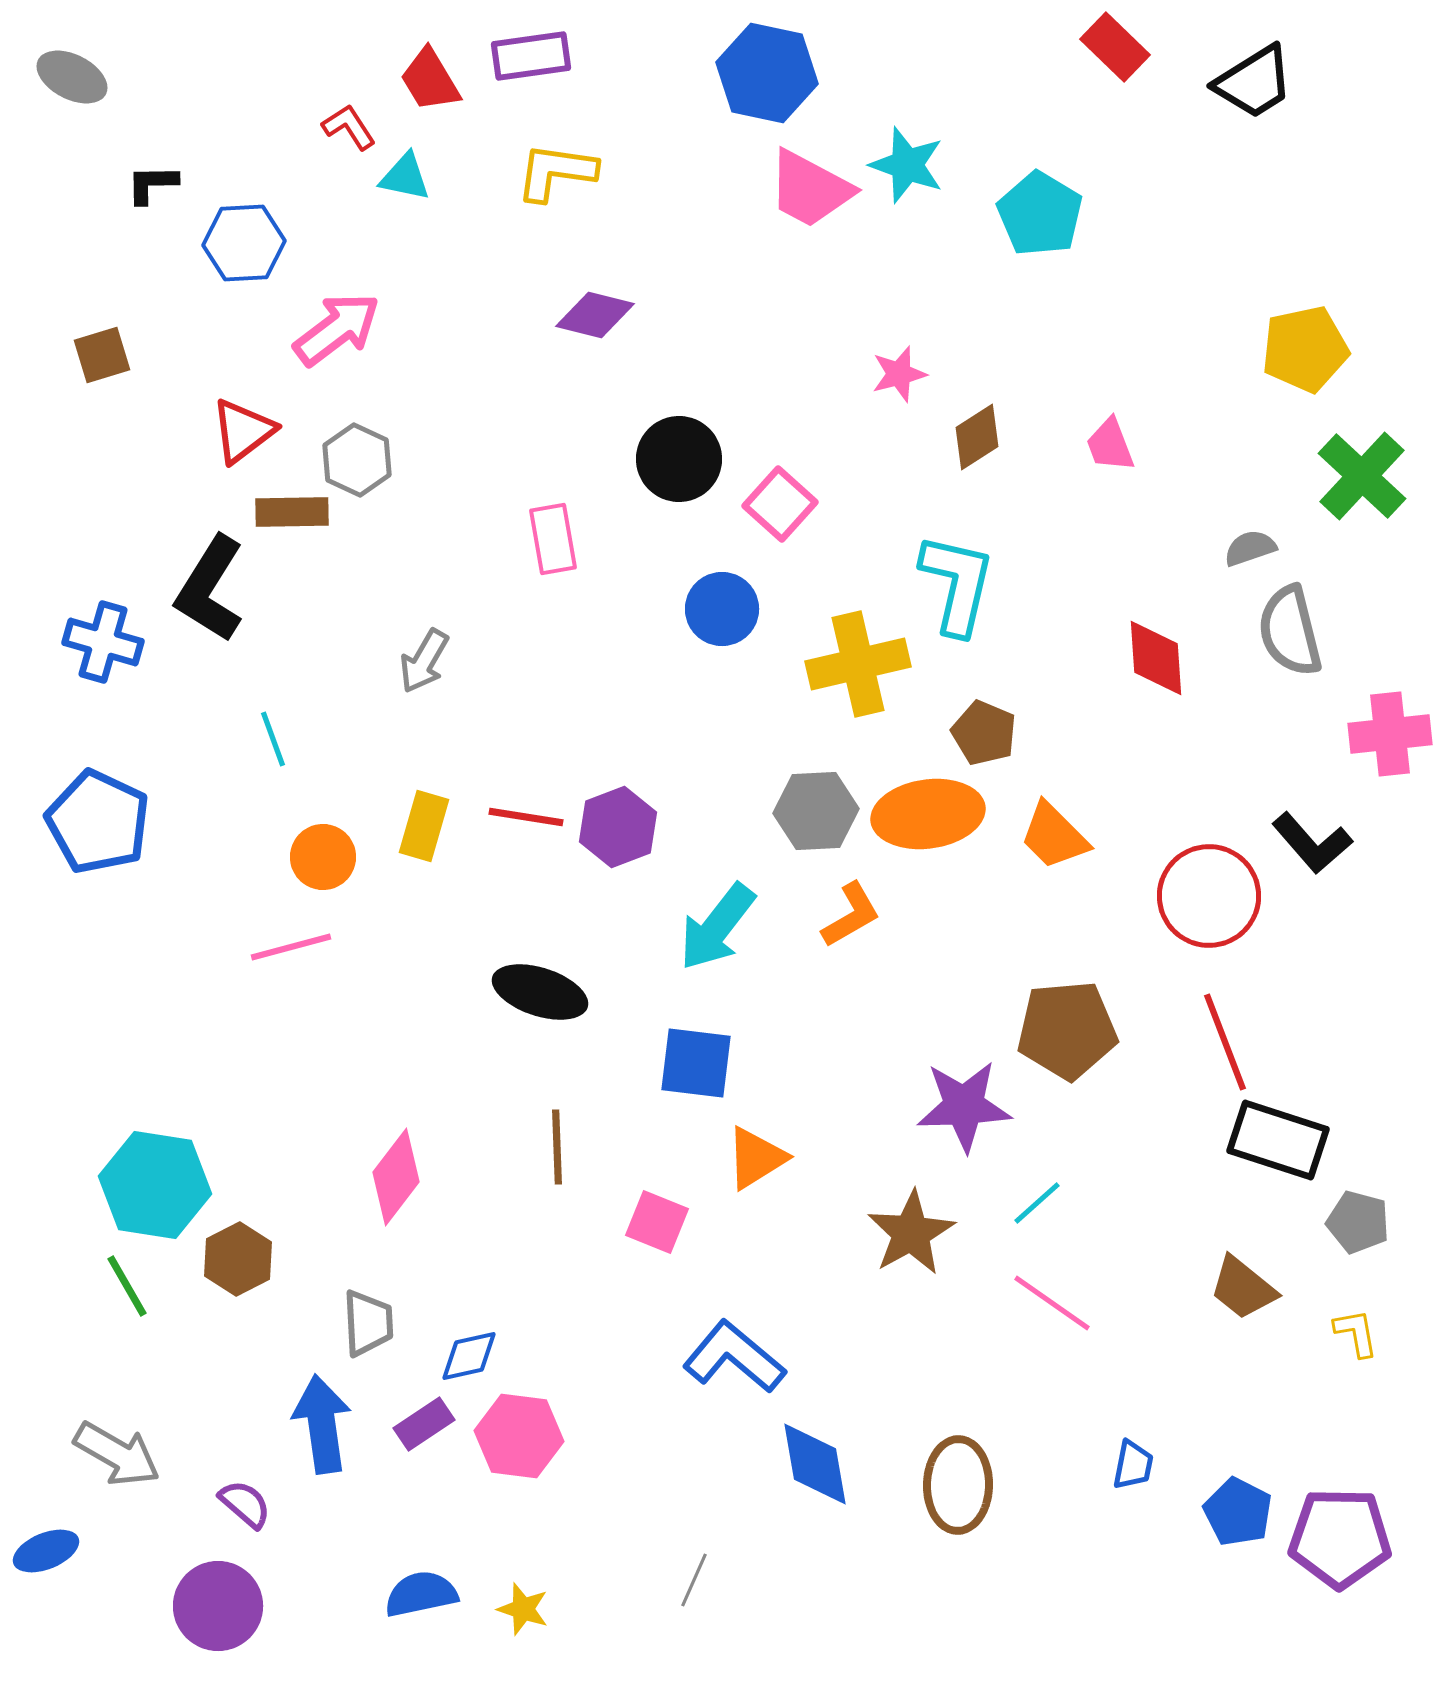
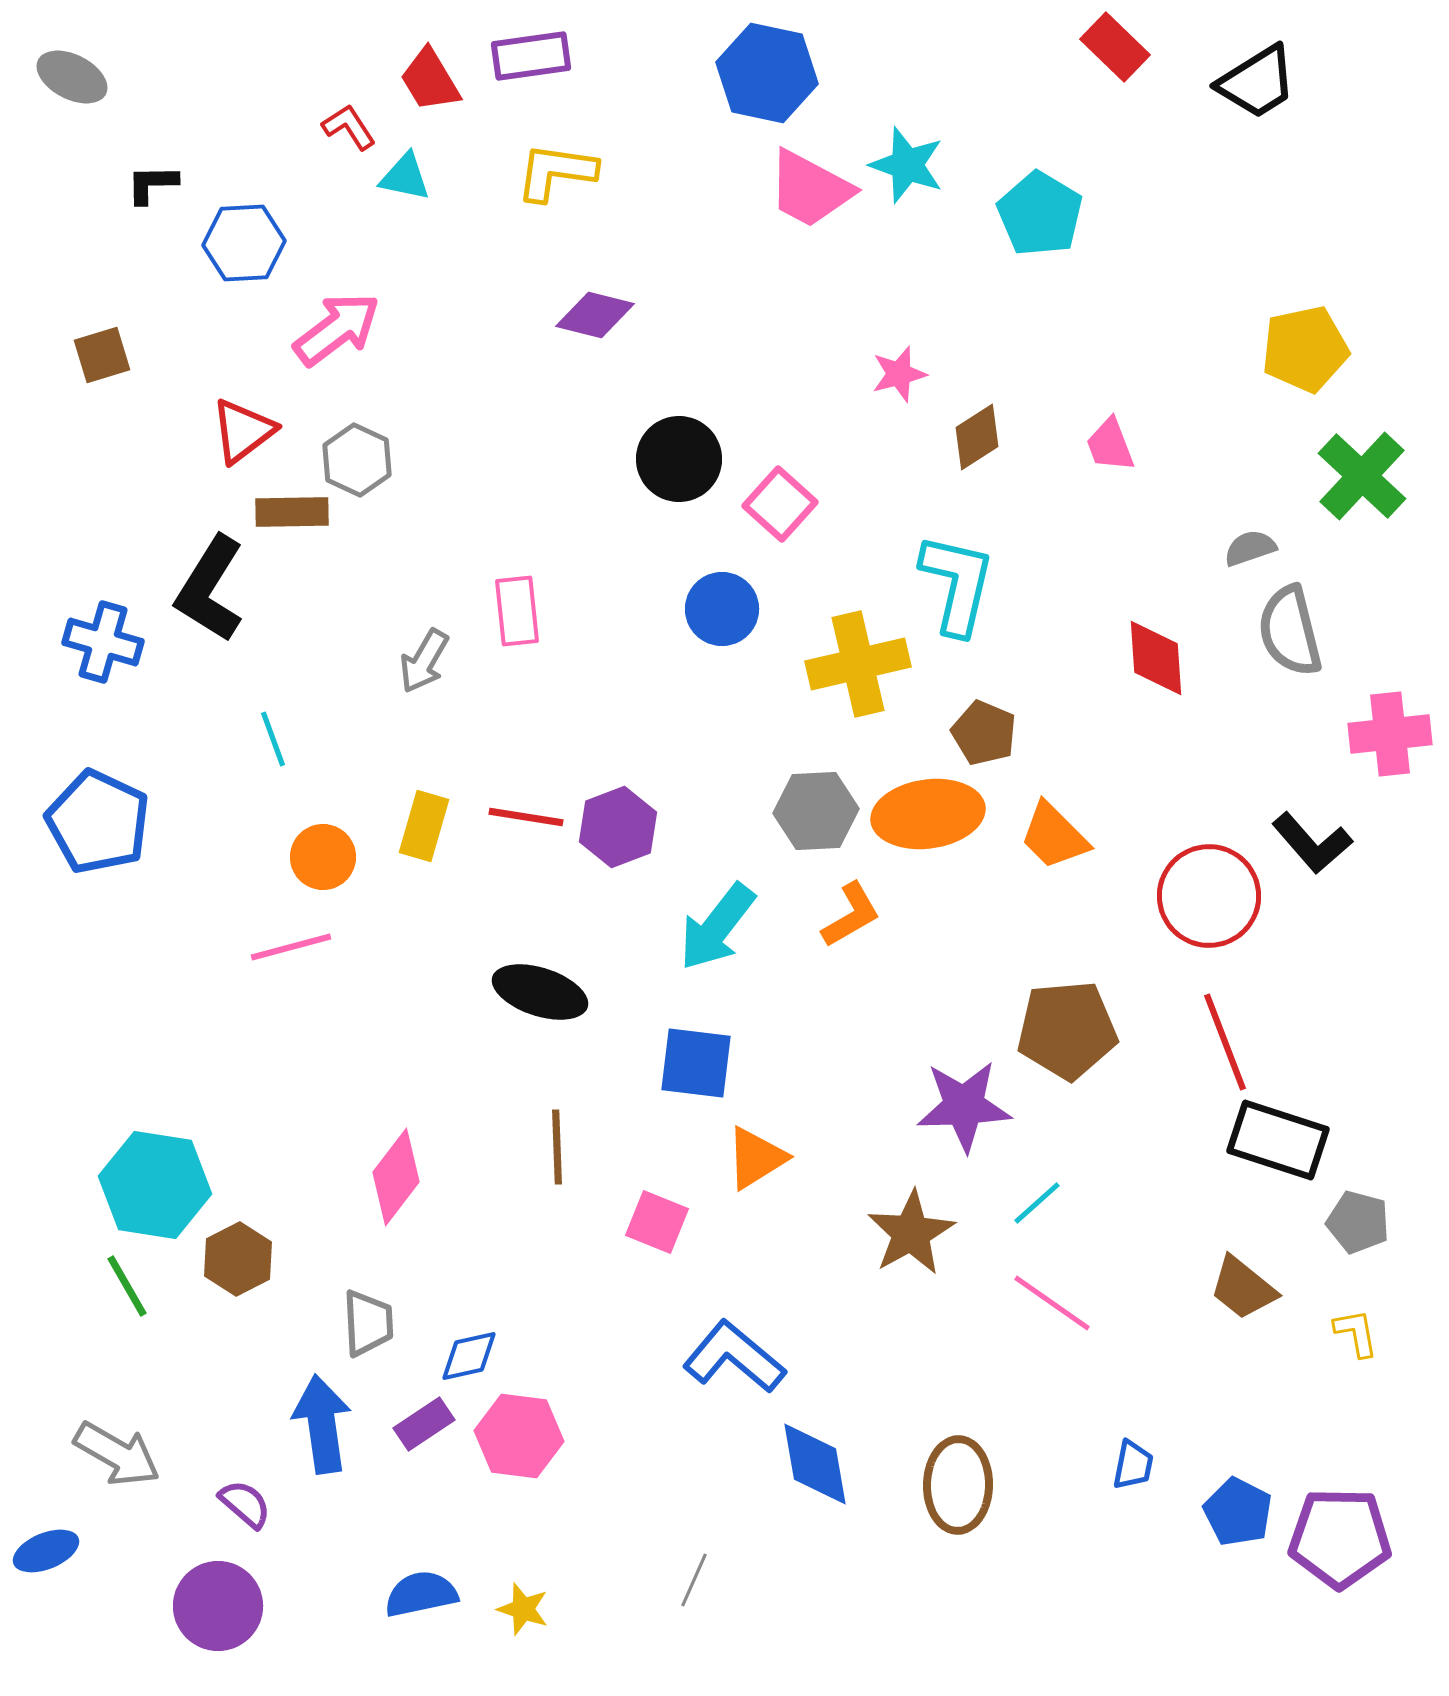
black trapezoid at (1254, 82): moved 3 px right
pink rectangle at (553, 539): moved 36 px left, 72 px down; rotated 4 degrees clockwise
